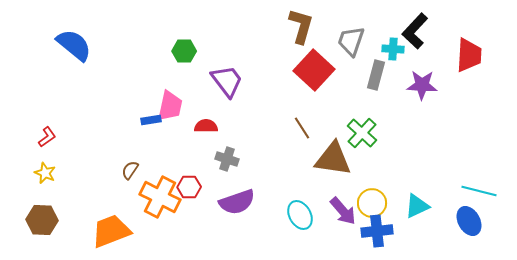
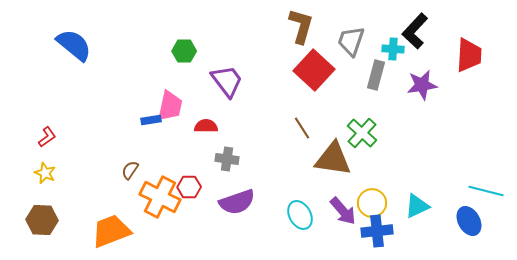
purple star: rotated 12 degrees counterclockwise
gray cross: rotated 10 degrees counterclockwise
cyan line: moved 7 px right
